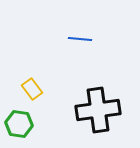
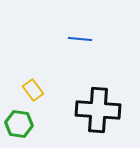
yellow rectangle: moved 1 px right, 1 px down
black cross: rotated 12 degrees clockwise
